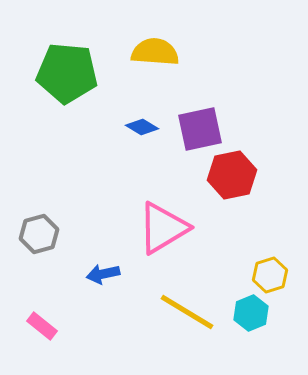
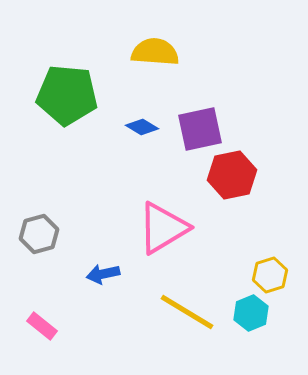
green pentagon: moved 22 px down
